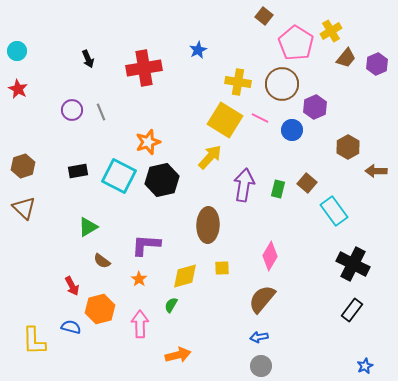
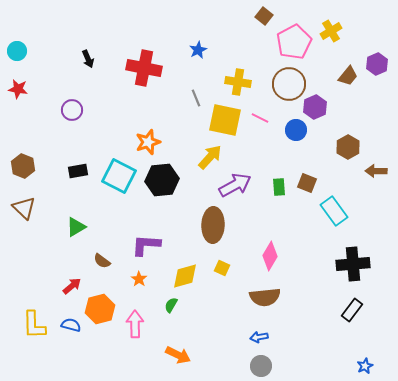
pink pentagon at (296, 43): moved 2 px left, 1 px up; rotated 12 degrees clockwise
brown trapezoid at (346, 58): moved 2 px right, 18 px down
red cross at (144, 68): rotated 20 degrees clockwise
brown circle at (282, 84): moved 7 px right
red star at (18, 89): rotated 18 degrees counterclockwise
gray line at (101, 112): moved 95 px right, 14 px up
yellow square at (225, 120): rotated 20 degrees counterclockwise
blue circle at (292, 130): moved 4 px right
brown hexagon at (23, 166): rotated 20 degrees counterclockwise
black hexagon at (162, 180): rotated 8 degrees clockwise
brown square at (307, 183): rotated 18 degrees counterclockwise
purple arrow at (244, 185): moved 9 px left; rotated 52 degrees clockwise
green rectangle at (278, 189): moved 1 px right, 2 px up; rotated 18 degrees counterclockwise
brown ellipse at (208, 225): moved 5 px right
green triangle at (88, 227): moved 12 px left
black cross at (353, 264): rotated 32 degrees counterclockwise
yellow square at (222, 268): rotated 28 degrees clockwise
red arrow at (72, 286): rotated 102 degrees counterclockwise
brown semicircle at (262, 299): moved 3 px right, 2 px up; rotated 136 degrees counterclockwise
pink arrow at (140, 324): moved 5 px left
blue semicircle at (71, 327): moved 2 px up
yellow L-shape at (34, 341): moved 16 px up
orange arrow at (178, 355): rotated 40 degrees clockwise
